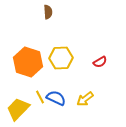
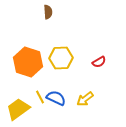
red semicircle: moved 1 px left
yellow trapezoid: rotated 10 degrees clockwise
